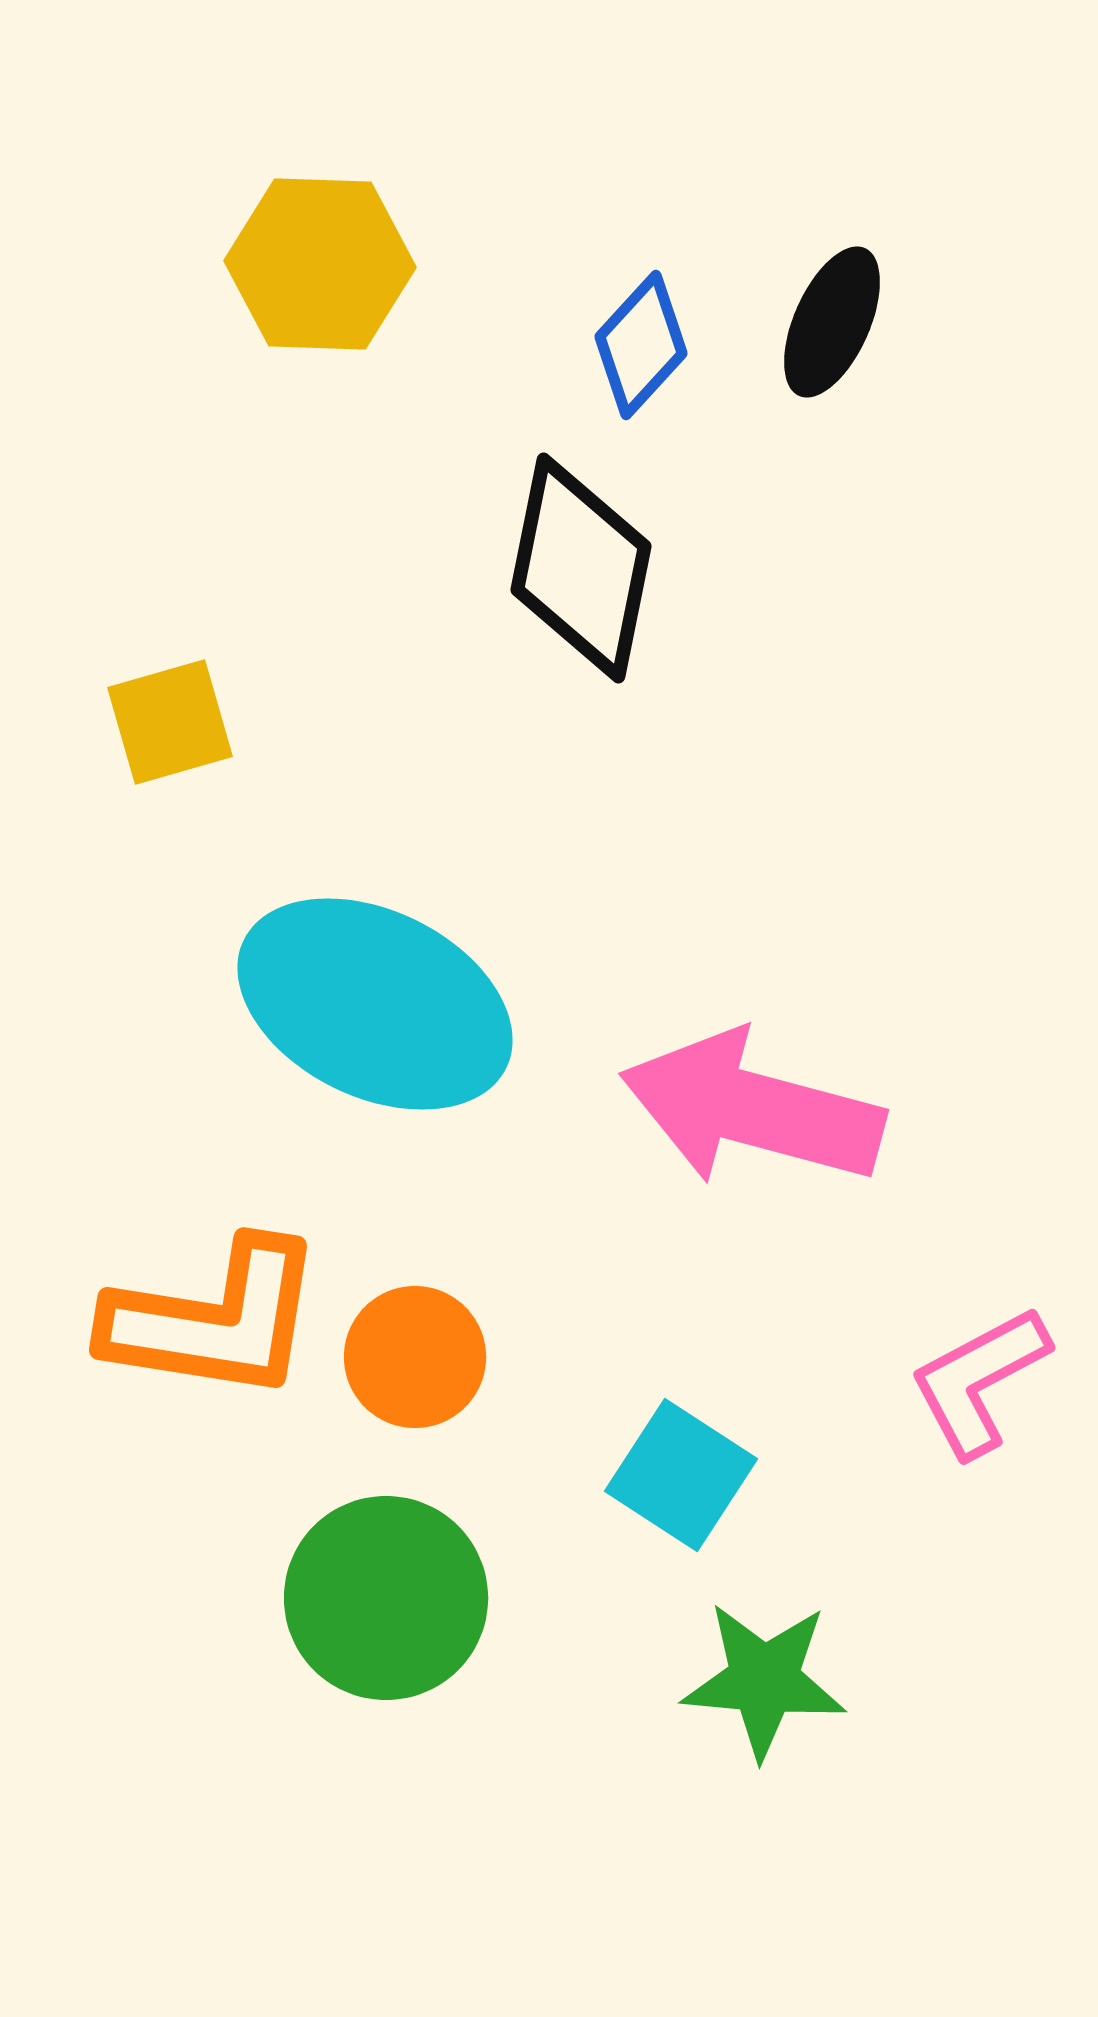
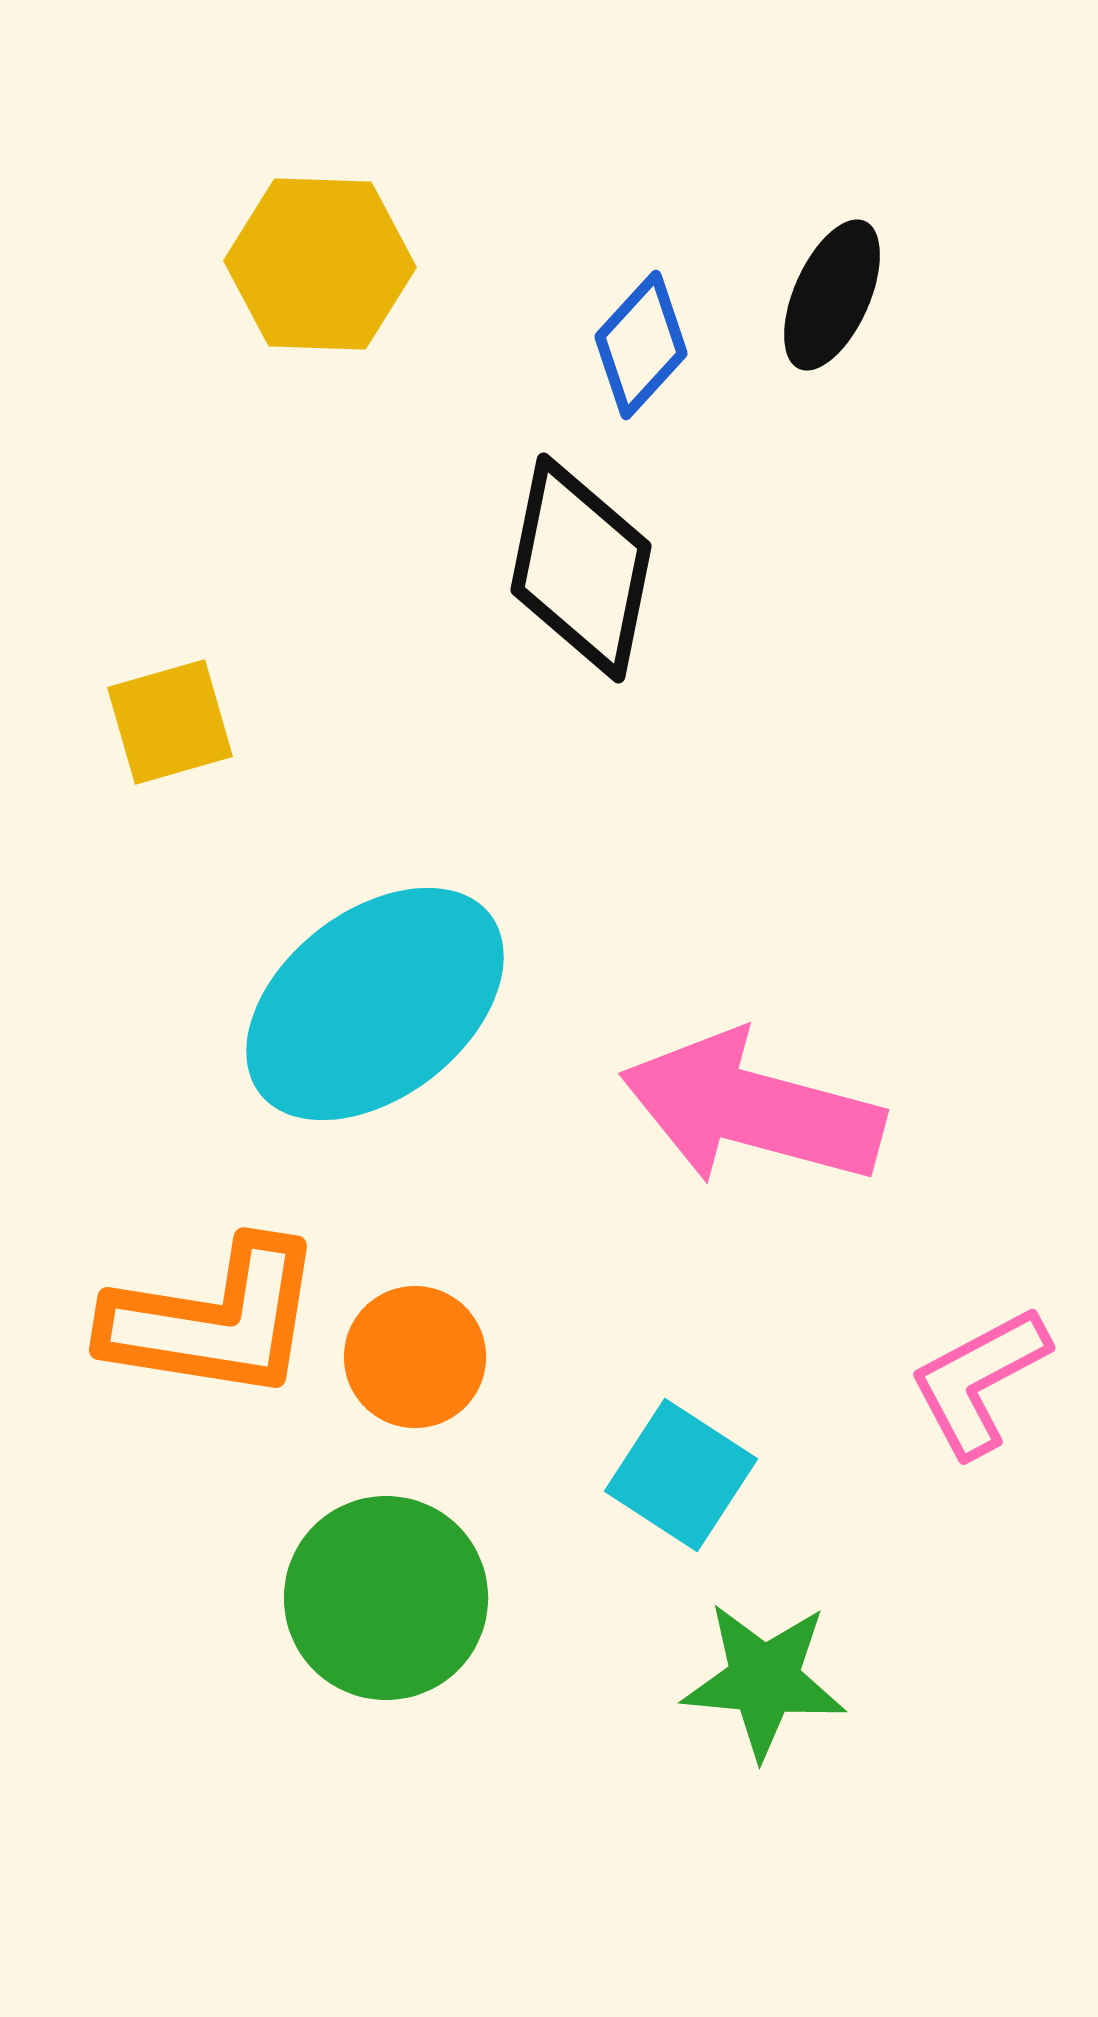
black ellipse: moved 27 px up
cyan ellipse: rotated 64 degrees counterclockwise
